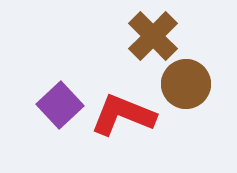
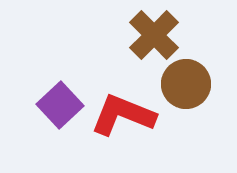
brown cross: moved 1 px right, 1 px up
